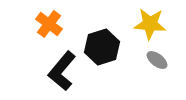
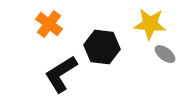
black hexagon: rotated 24 degrees clockwise
gray ellipse: moved 8 px right, 6 px up
black L-shape: moved 1 px left, 3 px down; rotated 18 degrees clockwise
